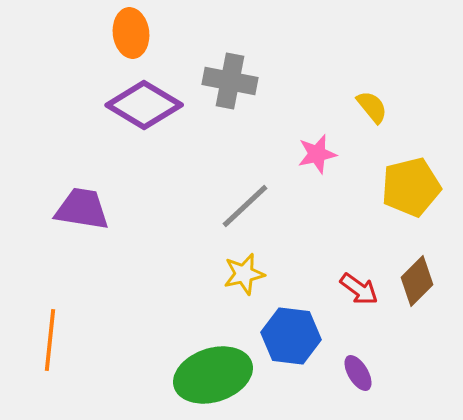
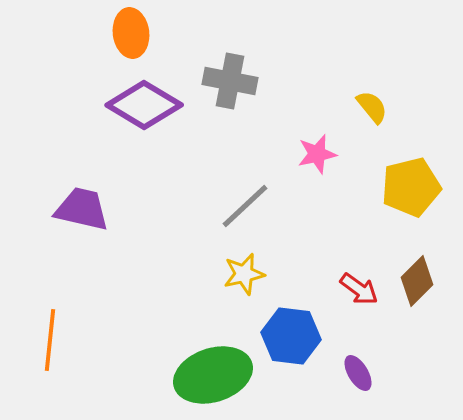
purple trapezoid: rotated 4 degrees clockwise
